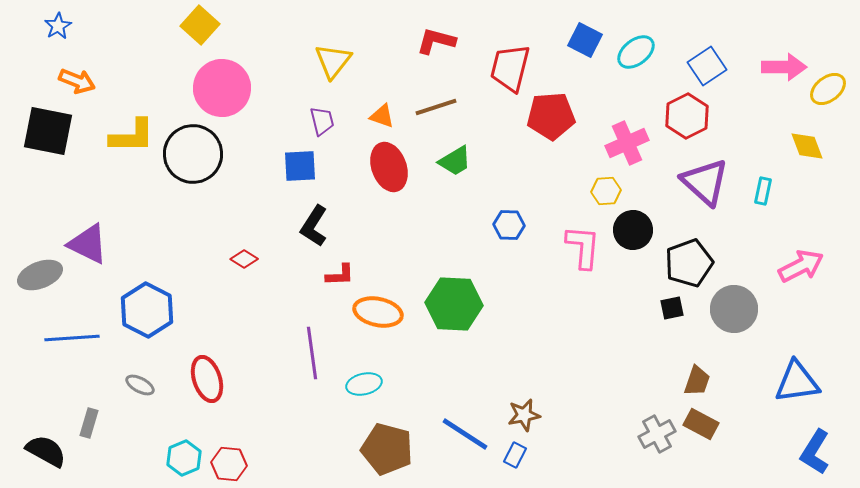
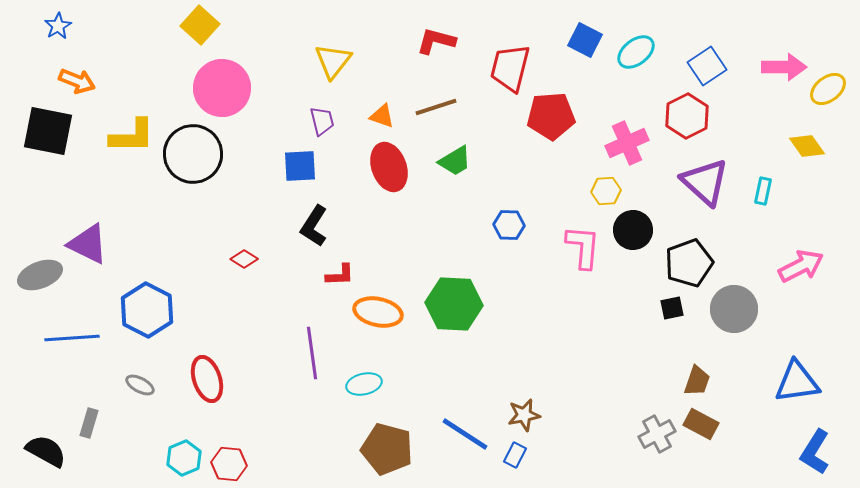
yellow diamond at (807, 146): rotated 15 degrees counterclockwise
